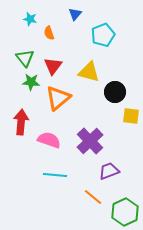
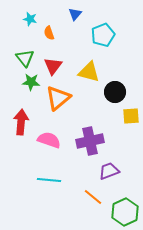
yellow square: rotated 12 degrees counterclockwise
purple cross: rotated 32 degrees clockwise
cyan line: moved 6 px left, 5 px down
